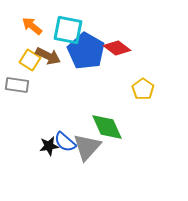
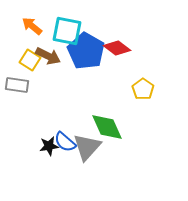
cyan square: moved 1 px left, 1 px down
